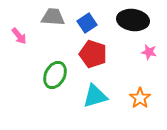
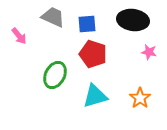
gray trapezoid: rotated 20 degrees clockwise
blue square: moved 1 px down; rotated 30 degrees clockwise
